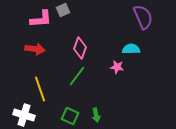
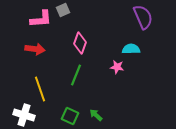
pink diamond: moved 5 px up
green line: moved 1 px left, 1 px up; rotated 15 degrees counterclockwise
green arrow: rotated 144 degrees clockwise
